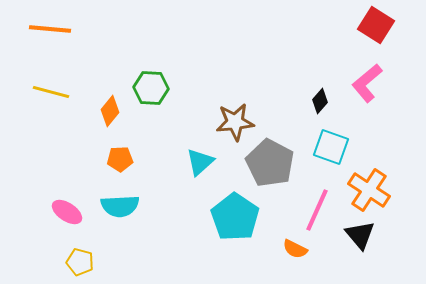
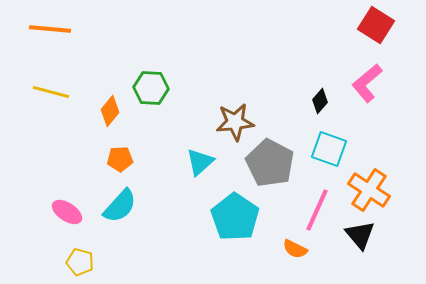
cyan square: moved 2 px left, 2 px down
cyan semicircle: rotated 45 degrees counterclockwise
